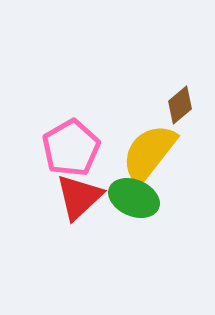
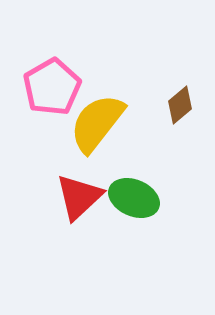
pink pentagon: moved 19 px left, 61 px up
yellow semicircle: moved 52 px left, 30 px up
